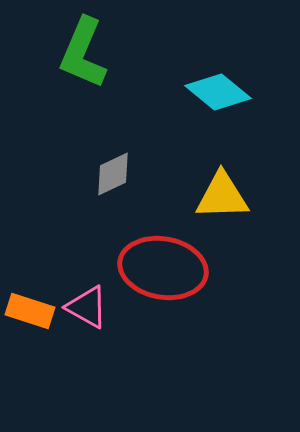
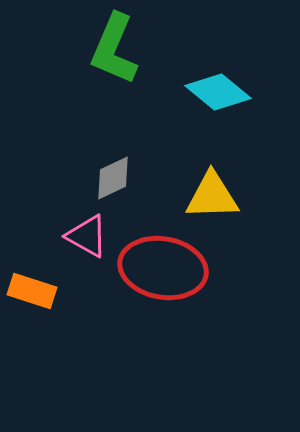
green L-shape: moved 31 px right, 4 px up
gray diamond: moved 4 px down
yellow triangle: moved 10 px left
pink triangle: moved 71 px up
orange rectangle: moved 2 px right, 20 px up
